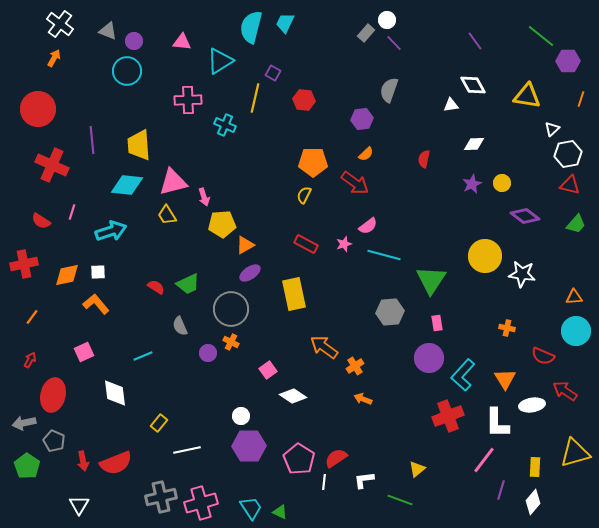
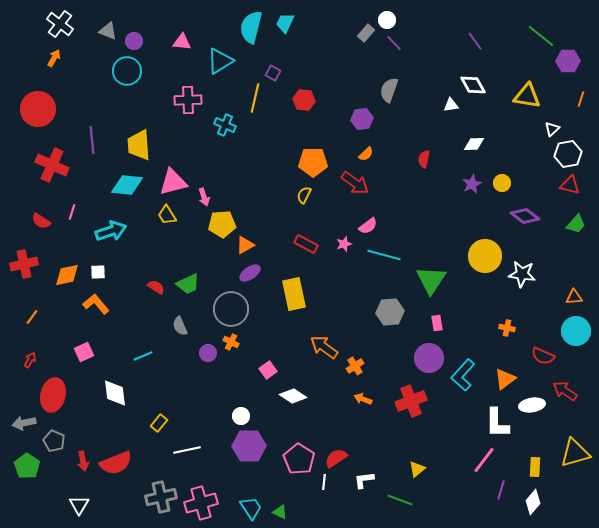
orange triangle at (505, 379): rotated 25 degrees clockwise
red cross at (448, 416): moved 37 px left, 15 px up
